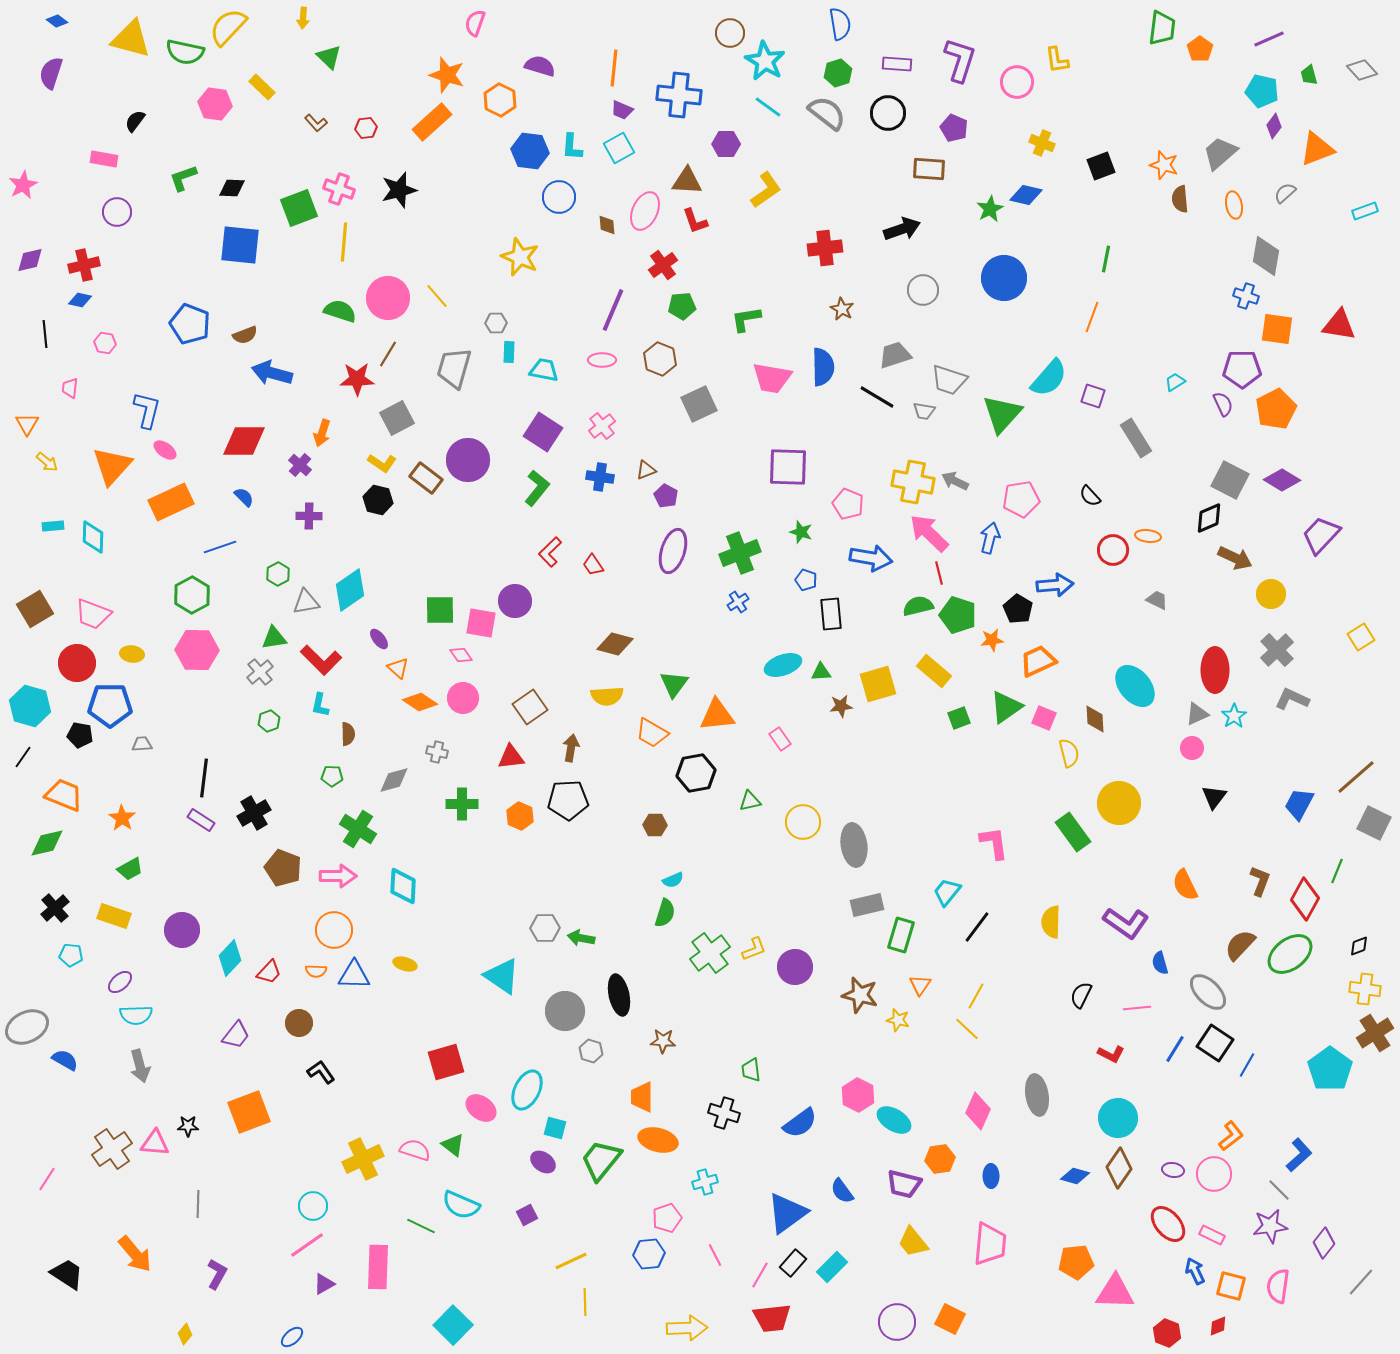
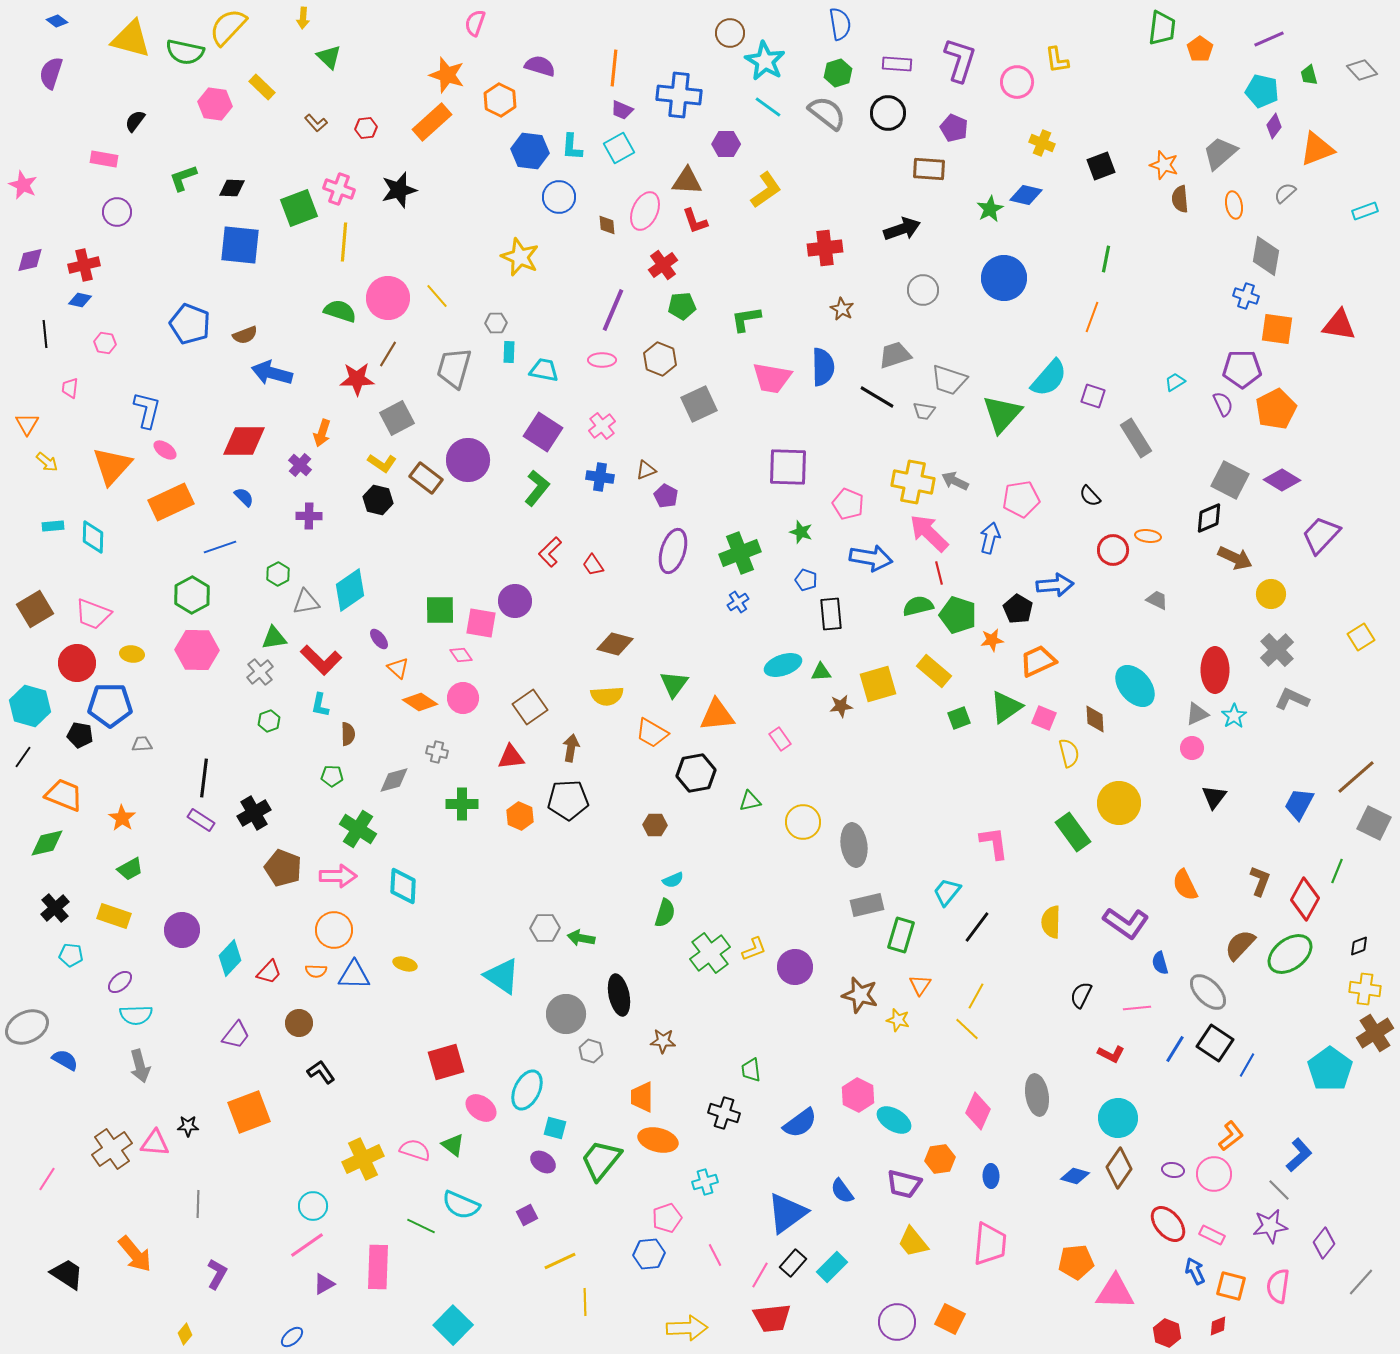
pink star at (23, 185): rotated 20 degrees counterclockwise
gray circle at (565, 1011): moved 1 px right, 3 px down
yellow line at (571, 1261): moved 11 px left
